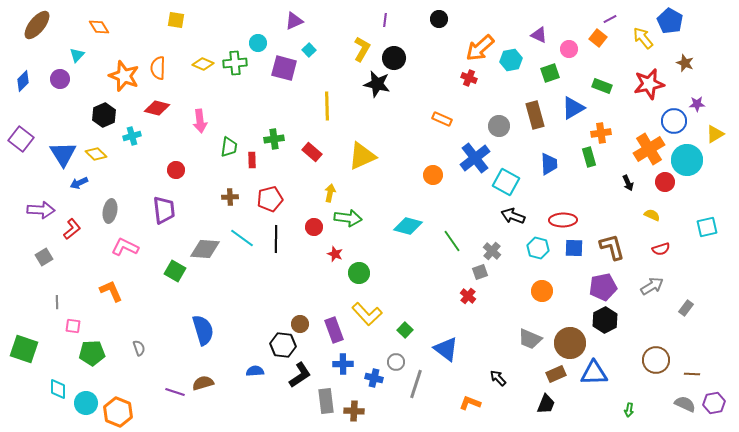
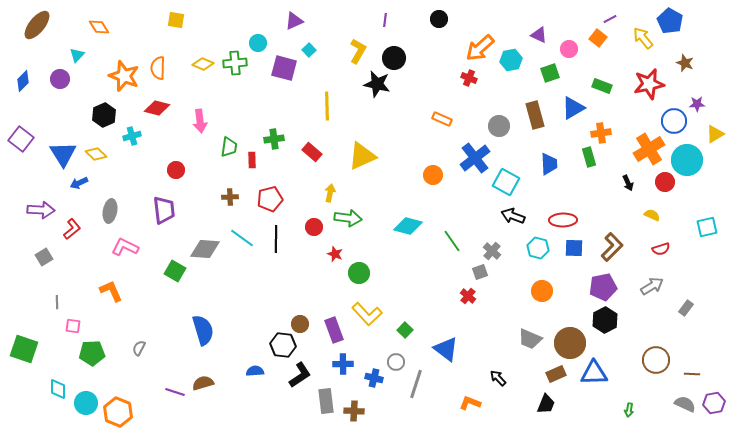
yellow L-shape at (362, 49): moved 4 px left, 2 px down
brown L-shape at (612, 247): rotated 60 degrees clockwise
gray semicircle at (139, 348): rotated 133 degrees counterclockwise
